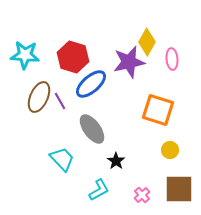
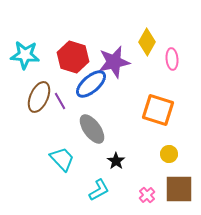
purple star: moved 15 px left
yellow circle: moved 1 px left, 4 px down
pink cross: moved 5 px right
